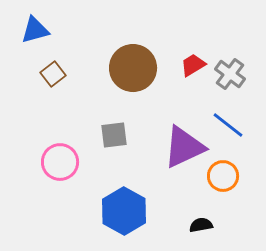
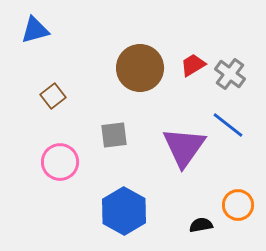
brown circle: moved 7 px right
brown square: moved 22 px down
purple triangle: rotated 30 degrees counterclockwise
orange circle: moved 15 px right, 29 px down
